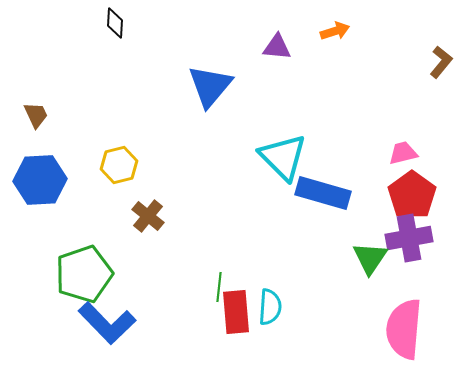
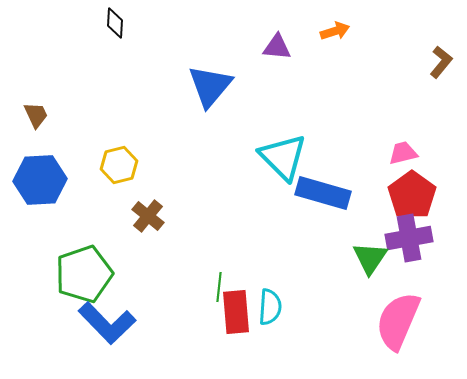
pink semicircle: moved 6 px left, 8 px up; rotated 18 degrees clockwise
